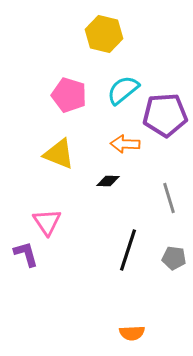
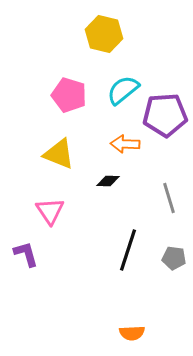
pink triangle: moved 3 px right, 11 px up
